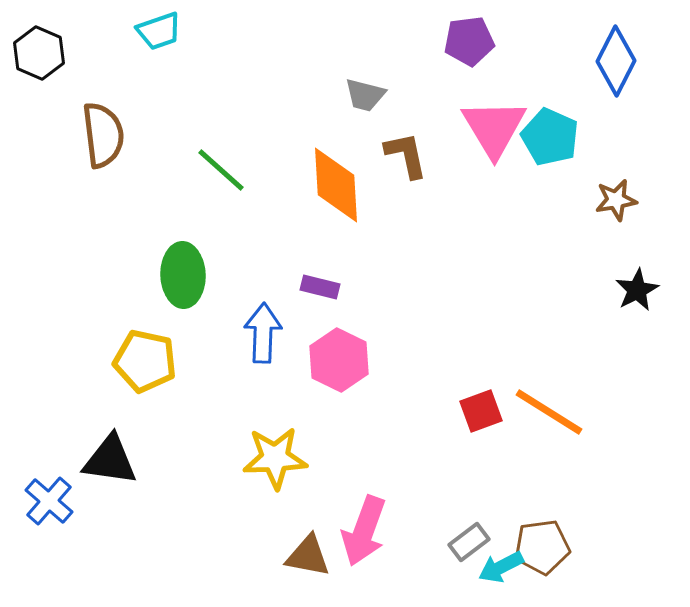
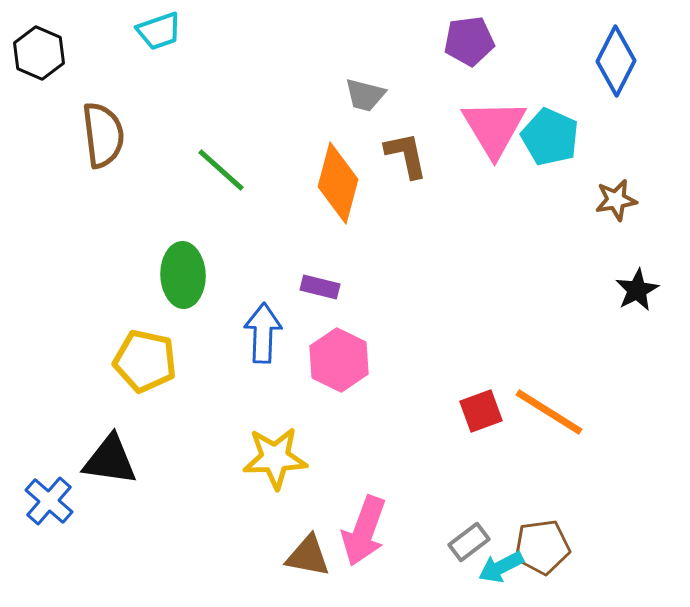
orange diamond: moved 2 px right, 2 px up; rotated 18 degrees clockwise
